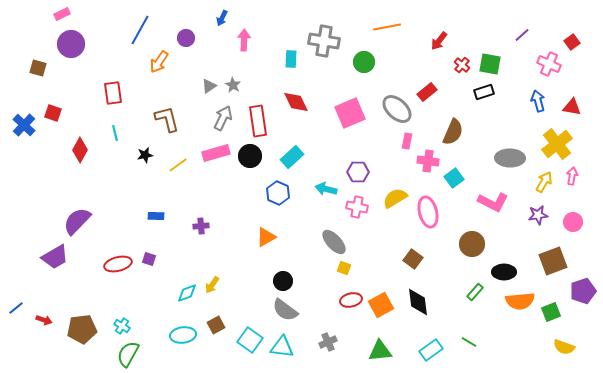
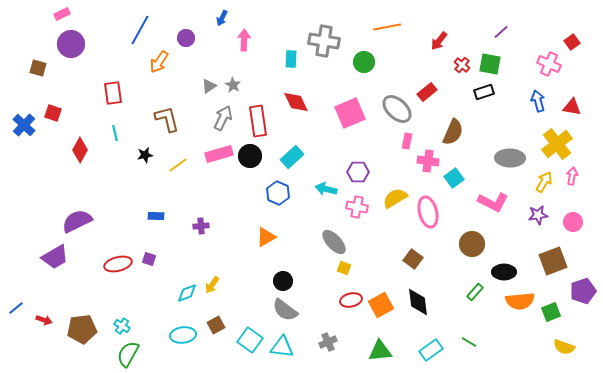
purple line at (522, 35): moved 21 px left, 3 px up
pink rectangle at (216, 153): moved 3 px right, 1 px down
purple semicircle at (77, 221): rotated 20 degrees clockwise
